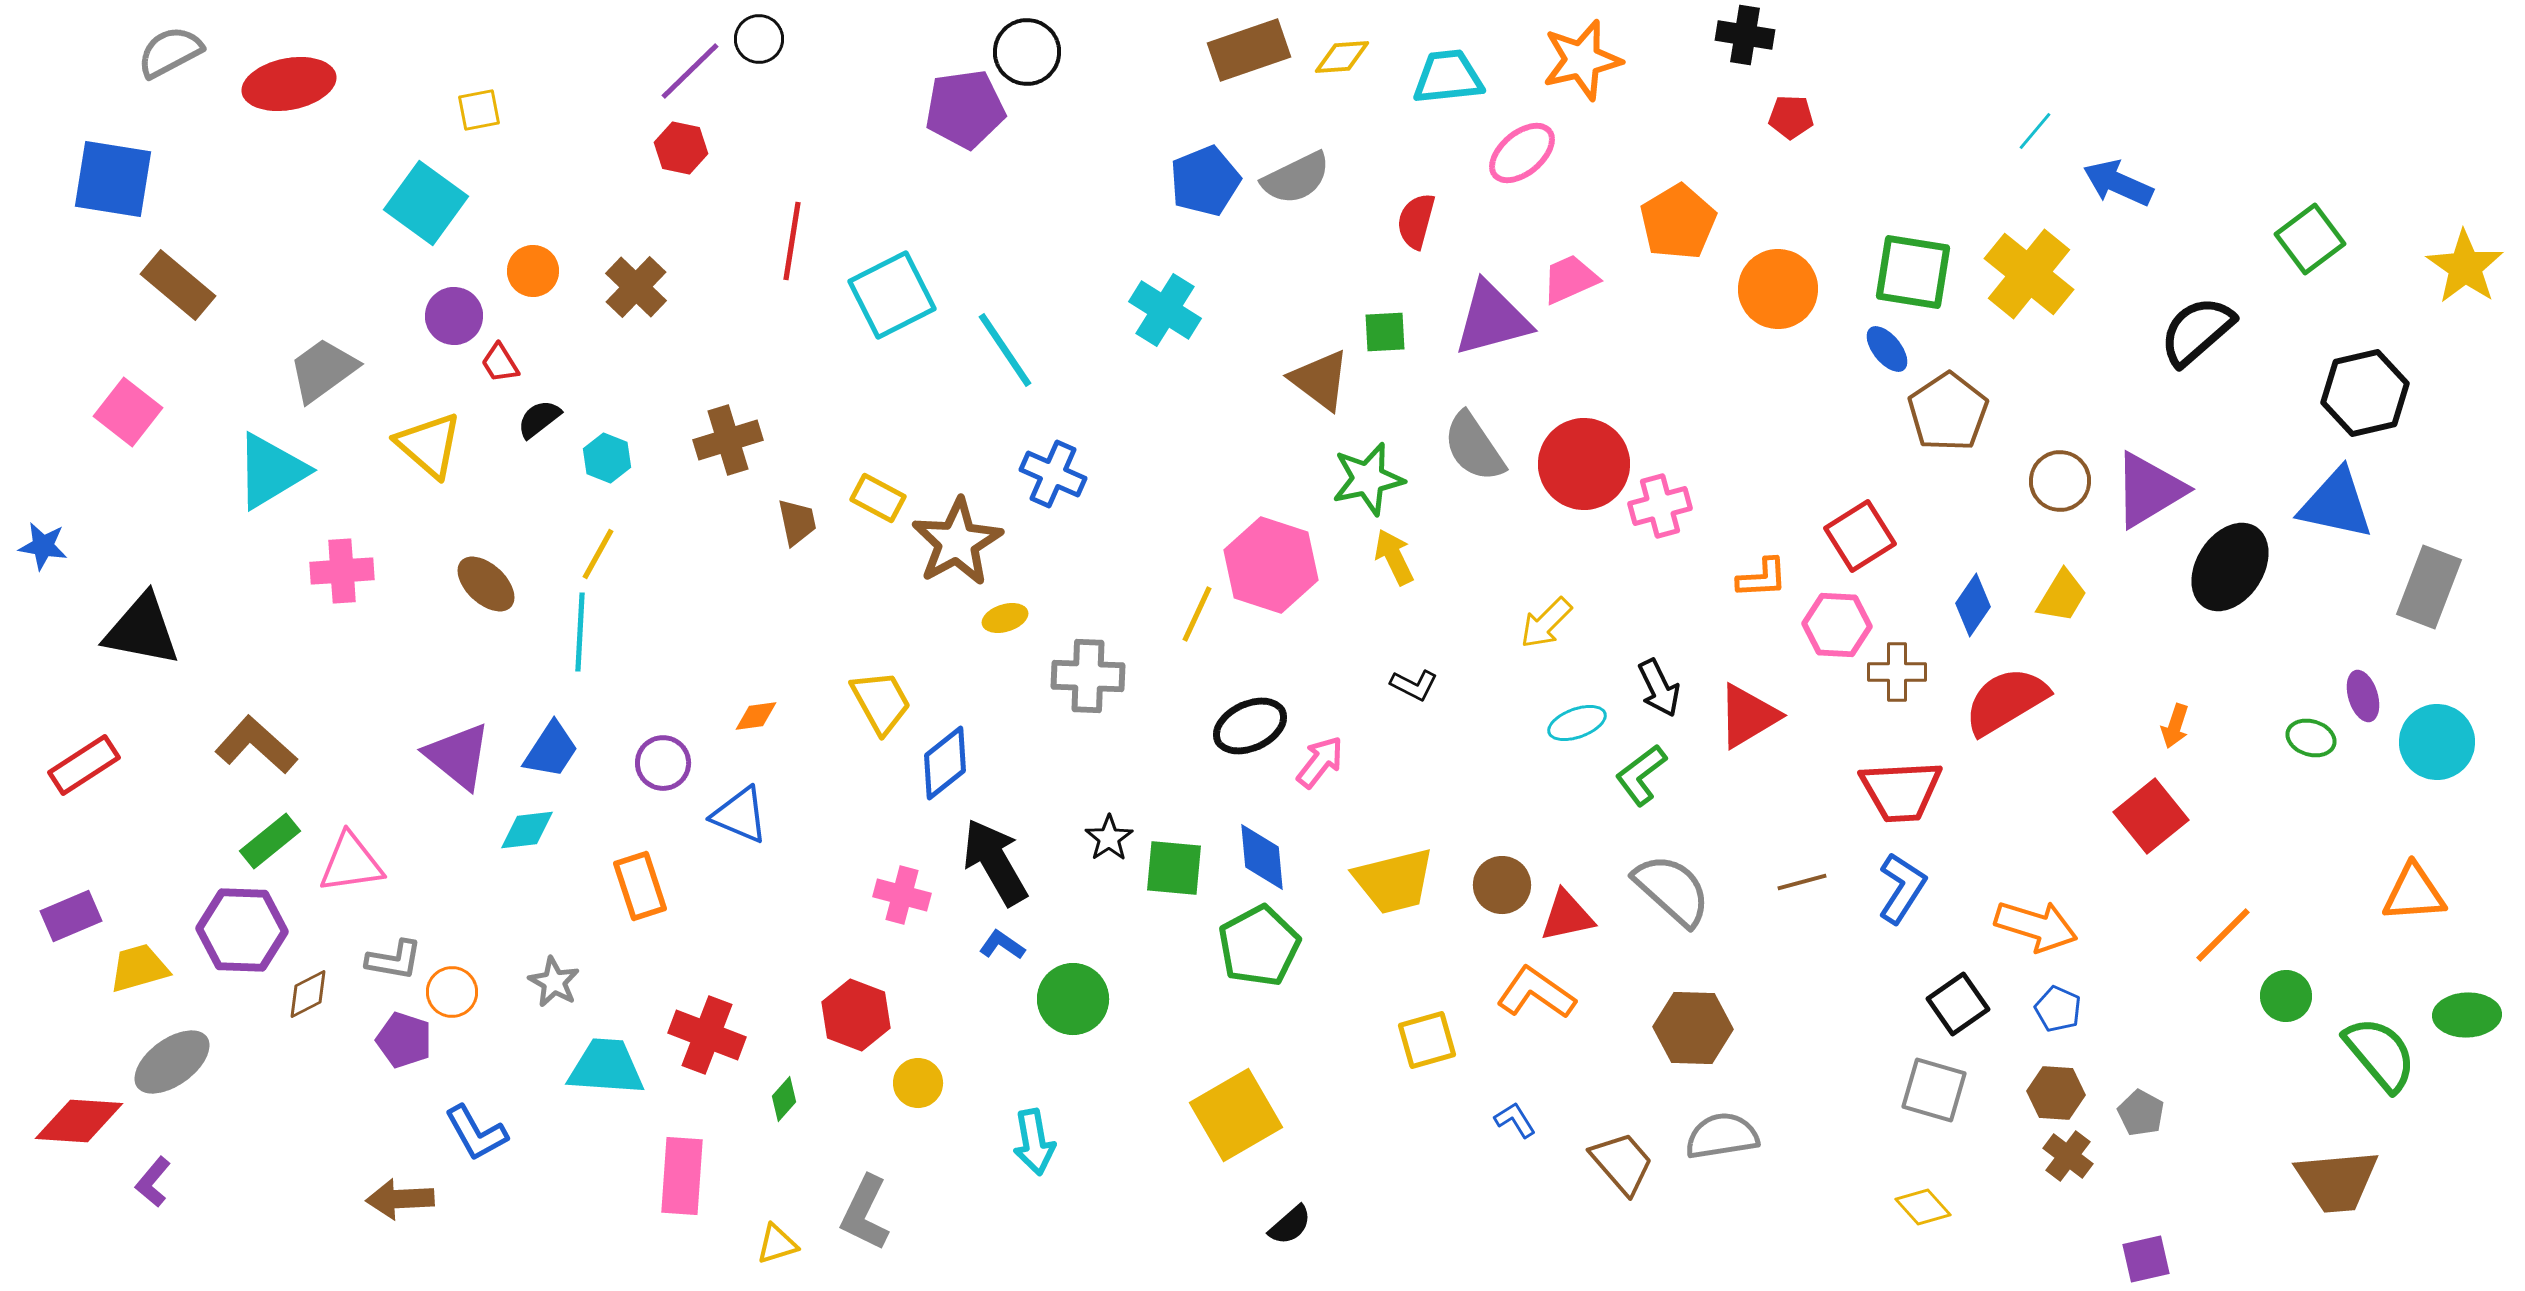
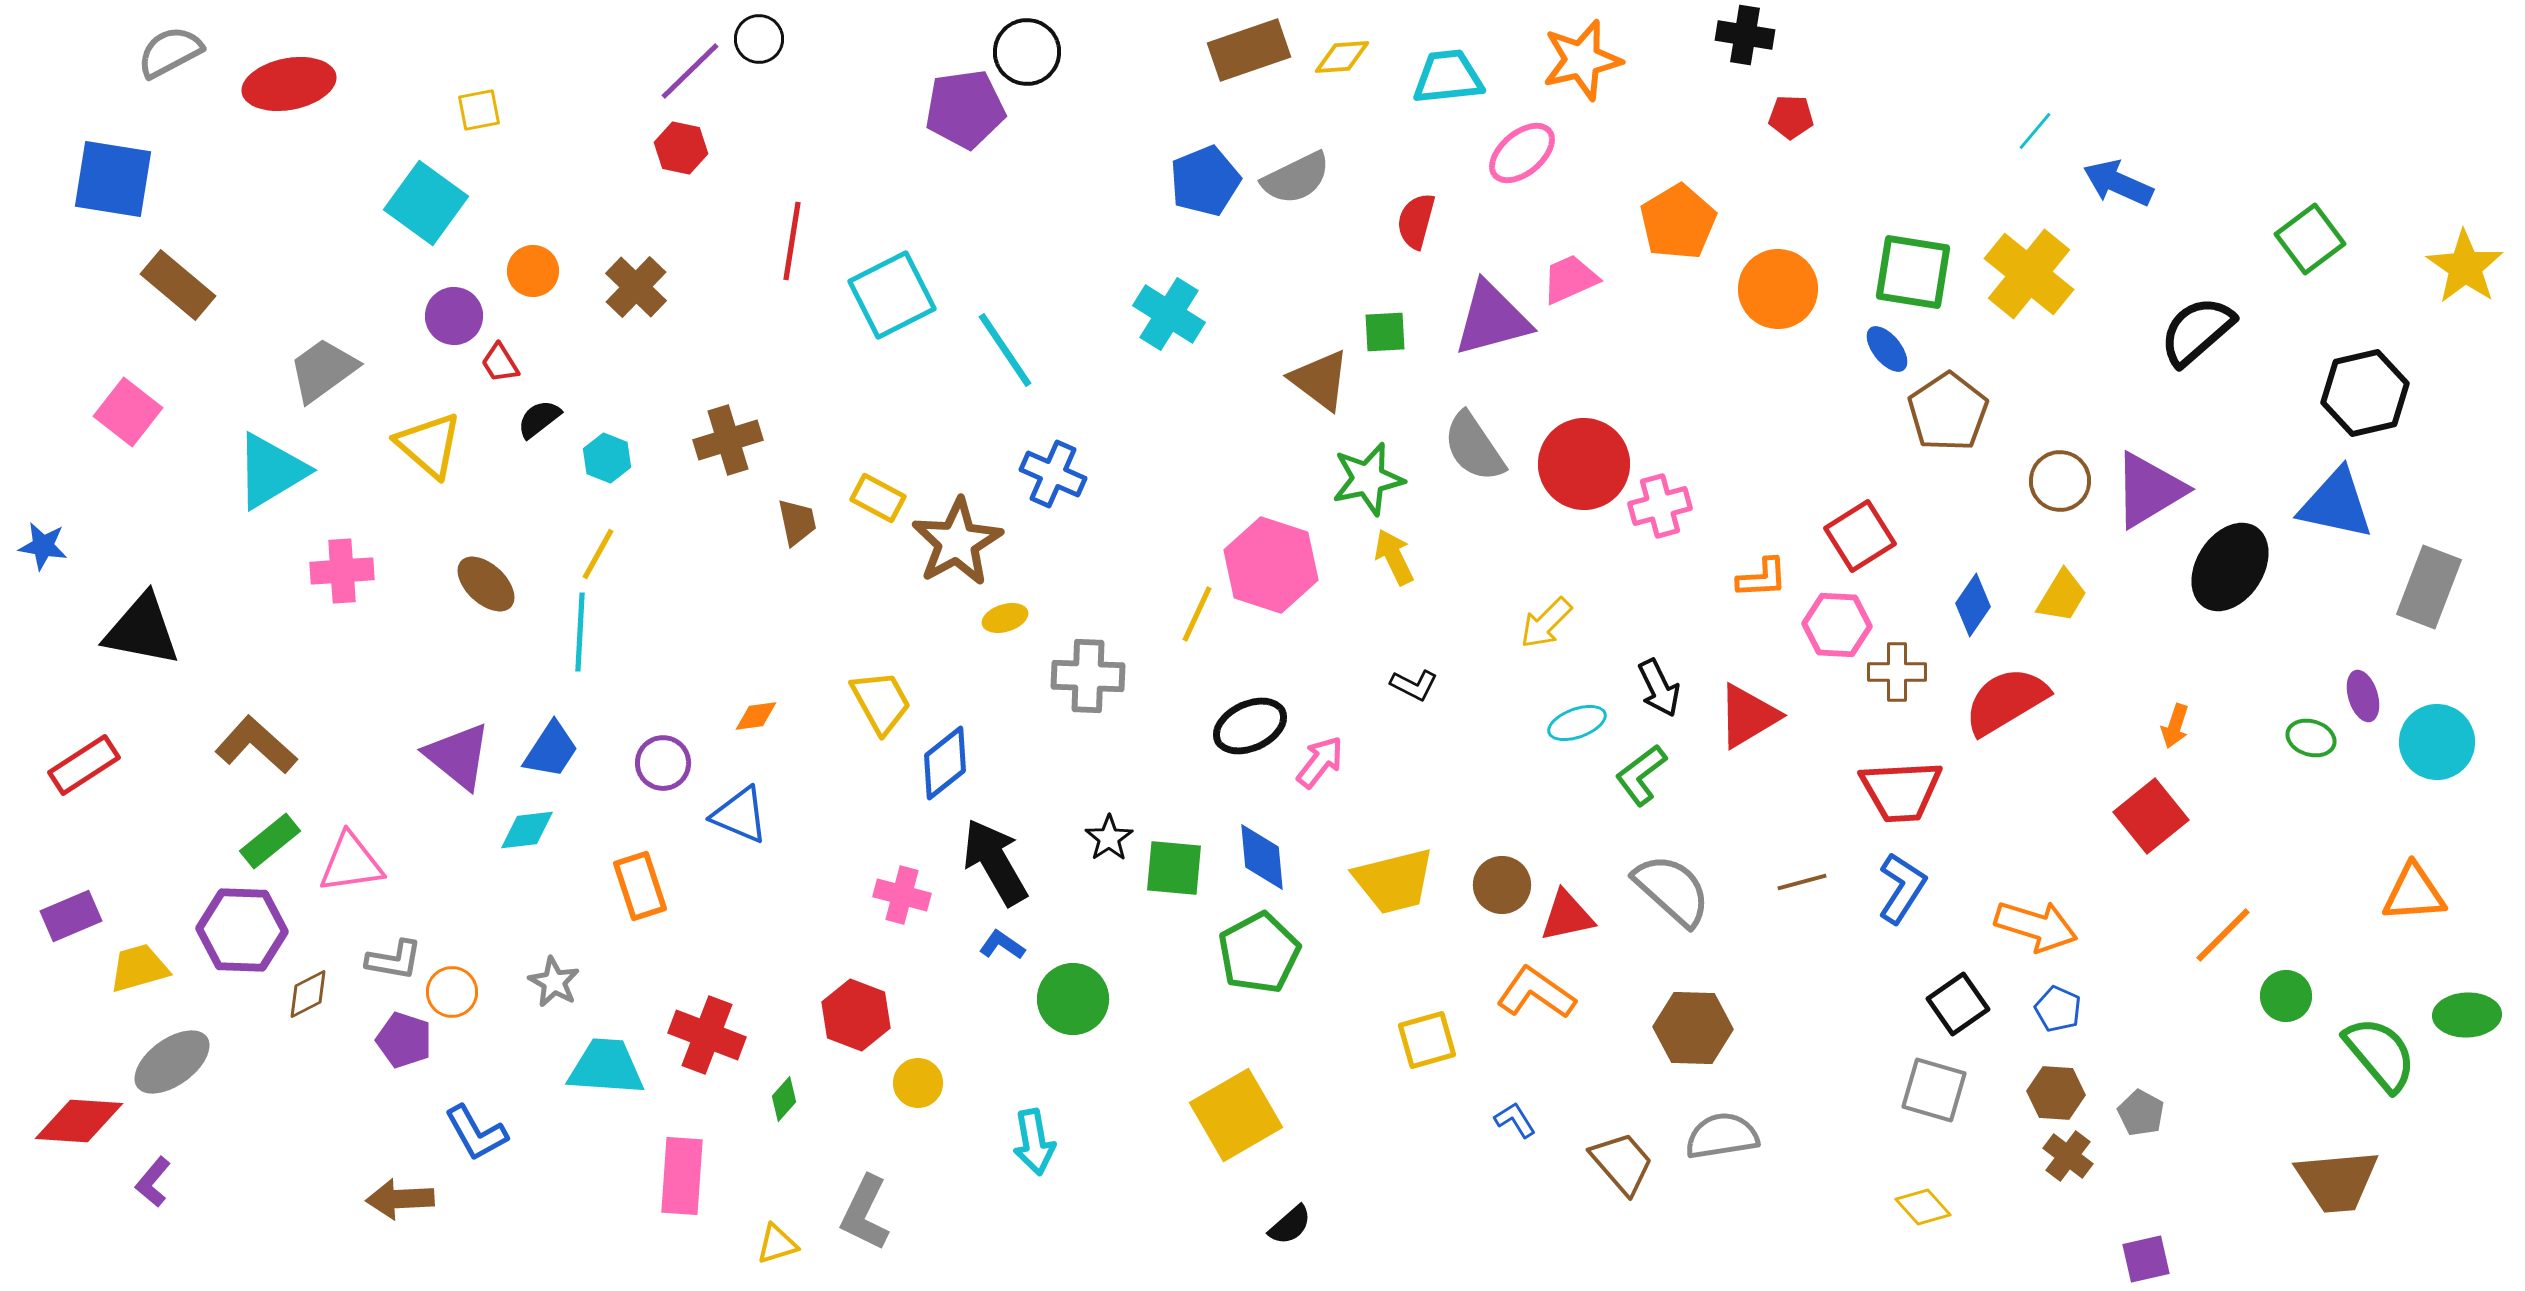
cyan cross at (1165, 310): moved 4 px right, 4 px down
green pentagon at (1259, 946): moved 7 px down
